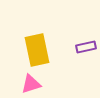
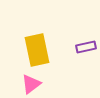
pink triangle: rotated 20 degrees counterclockwise
